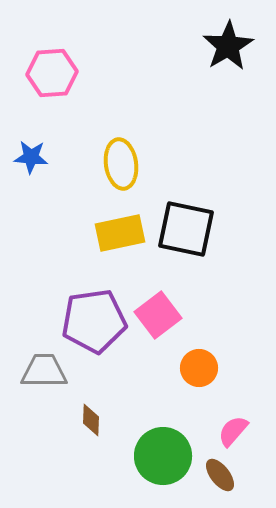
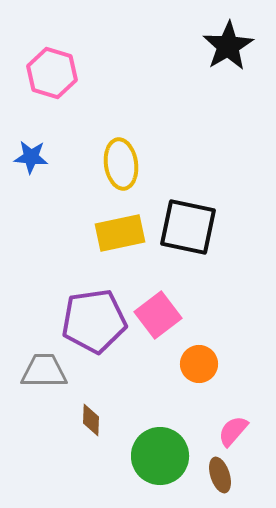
pink hexagon: rotated 21 degrees clockwise
black square: moved 2 px right, 2 px up
orange circle: moved 4 px up
green circle: moved 3 px left
brown ellipse: rotated 20 degrees clockwise
